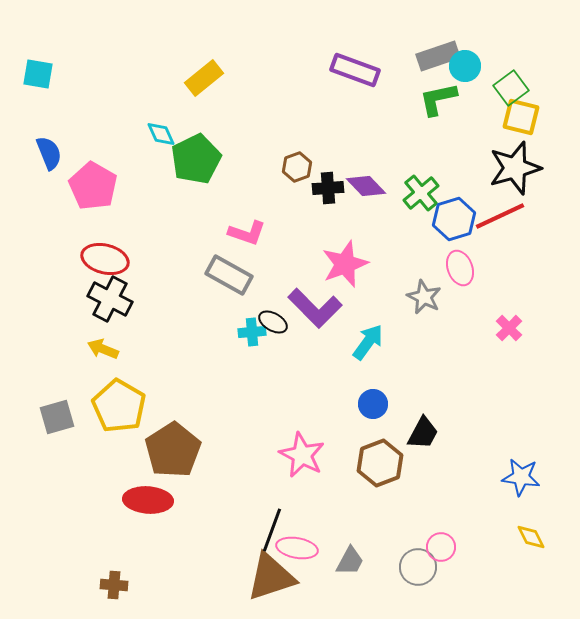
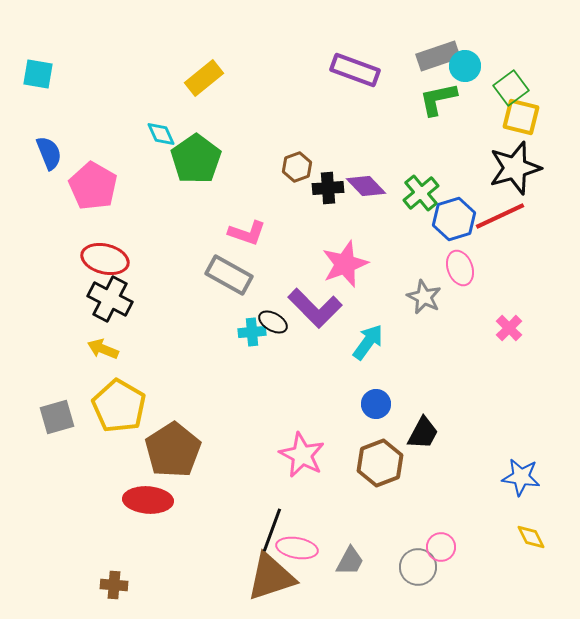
green pentagon at (196, 159): rotated 9 degrees counterclockwise
blue circle at (373, 404): moved 3 px right
